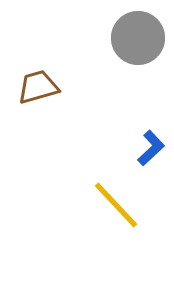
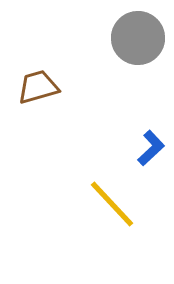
yellow line: moved 4 px left, 1 px up
